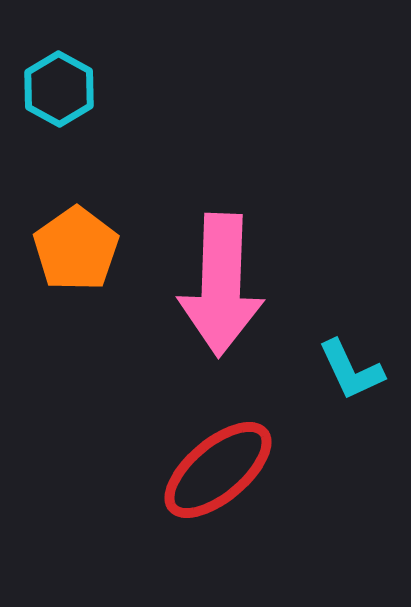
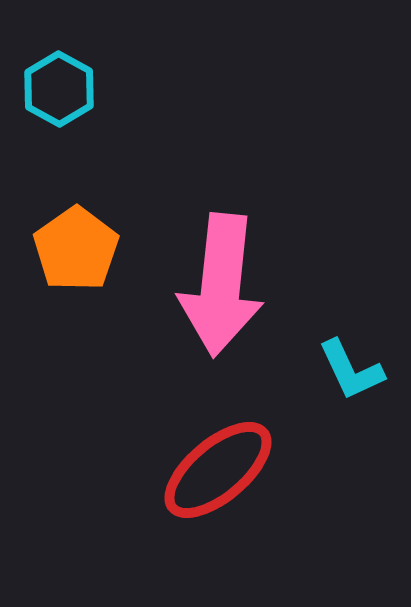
pink arrow: rotated 4 degrees clockwise
